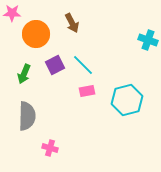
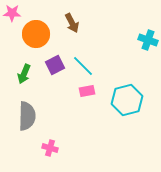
cyan line: moved 1 px down
